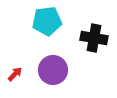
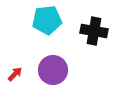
cyan pentagon: moved 1 px up
black cross: moved 7 px up
